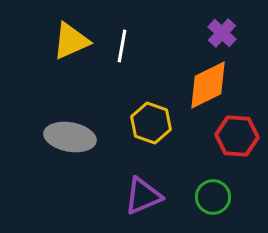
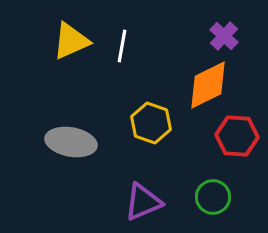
purple cross: moved 2 px right, 3 px down
gray ellipse: moved 1 px right, 5 px down
purple triangle: moved 6 px down
